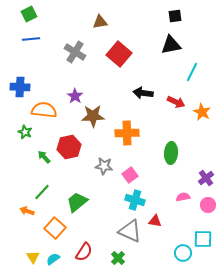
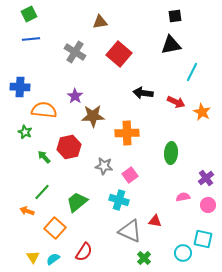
cyan cross: moved 16 px left
cyan square: rotated 12 degrees clockwise
green cross: moved 26 px right
